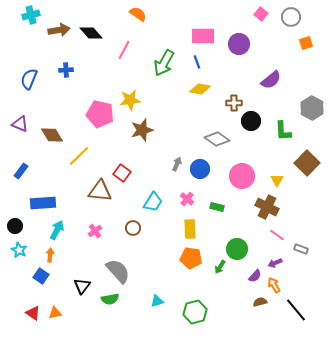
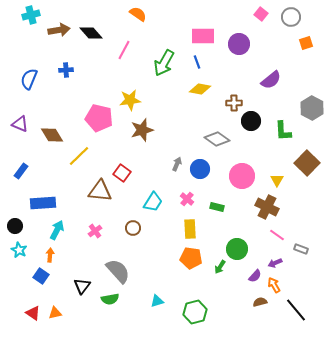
pink pentagon at (100, 114): moved 1 px left, 4 px down
